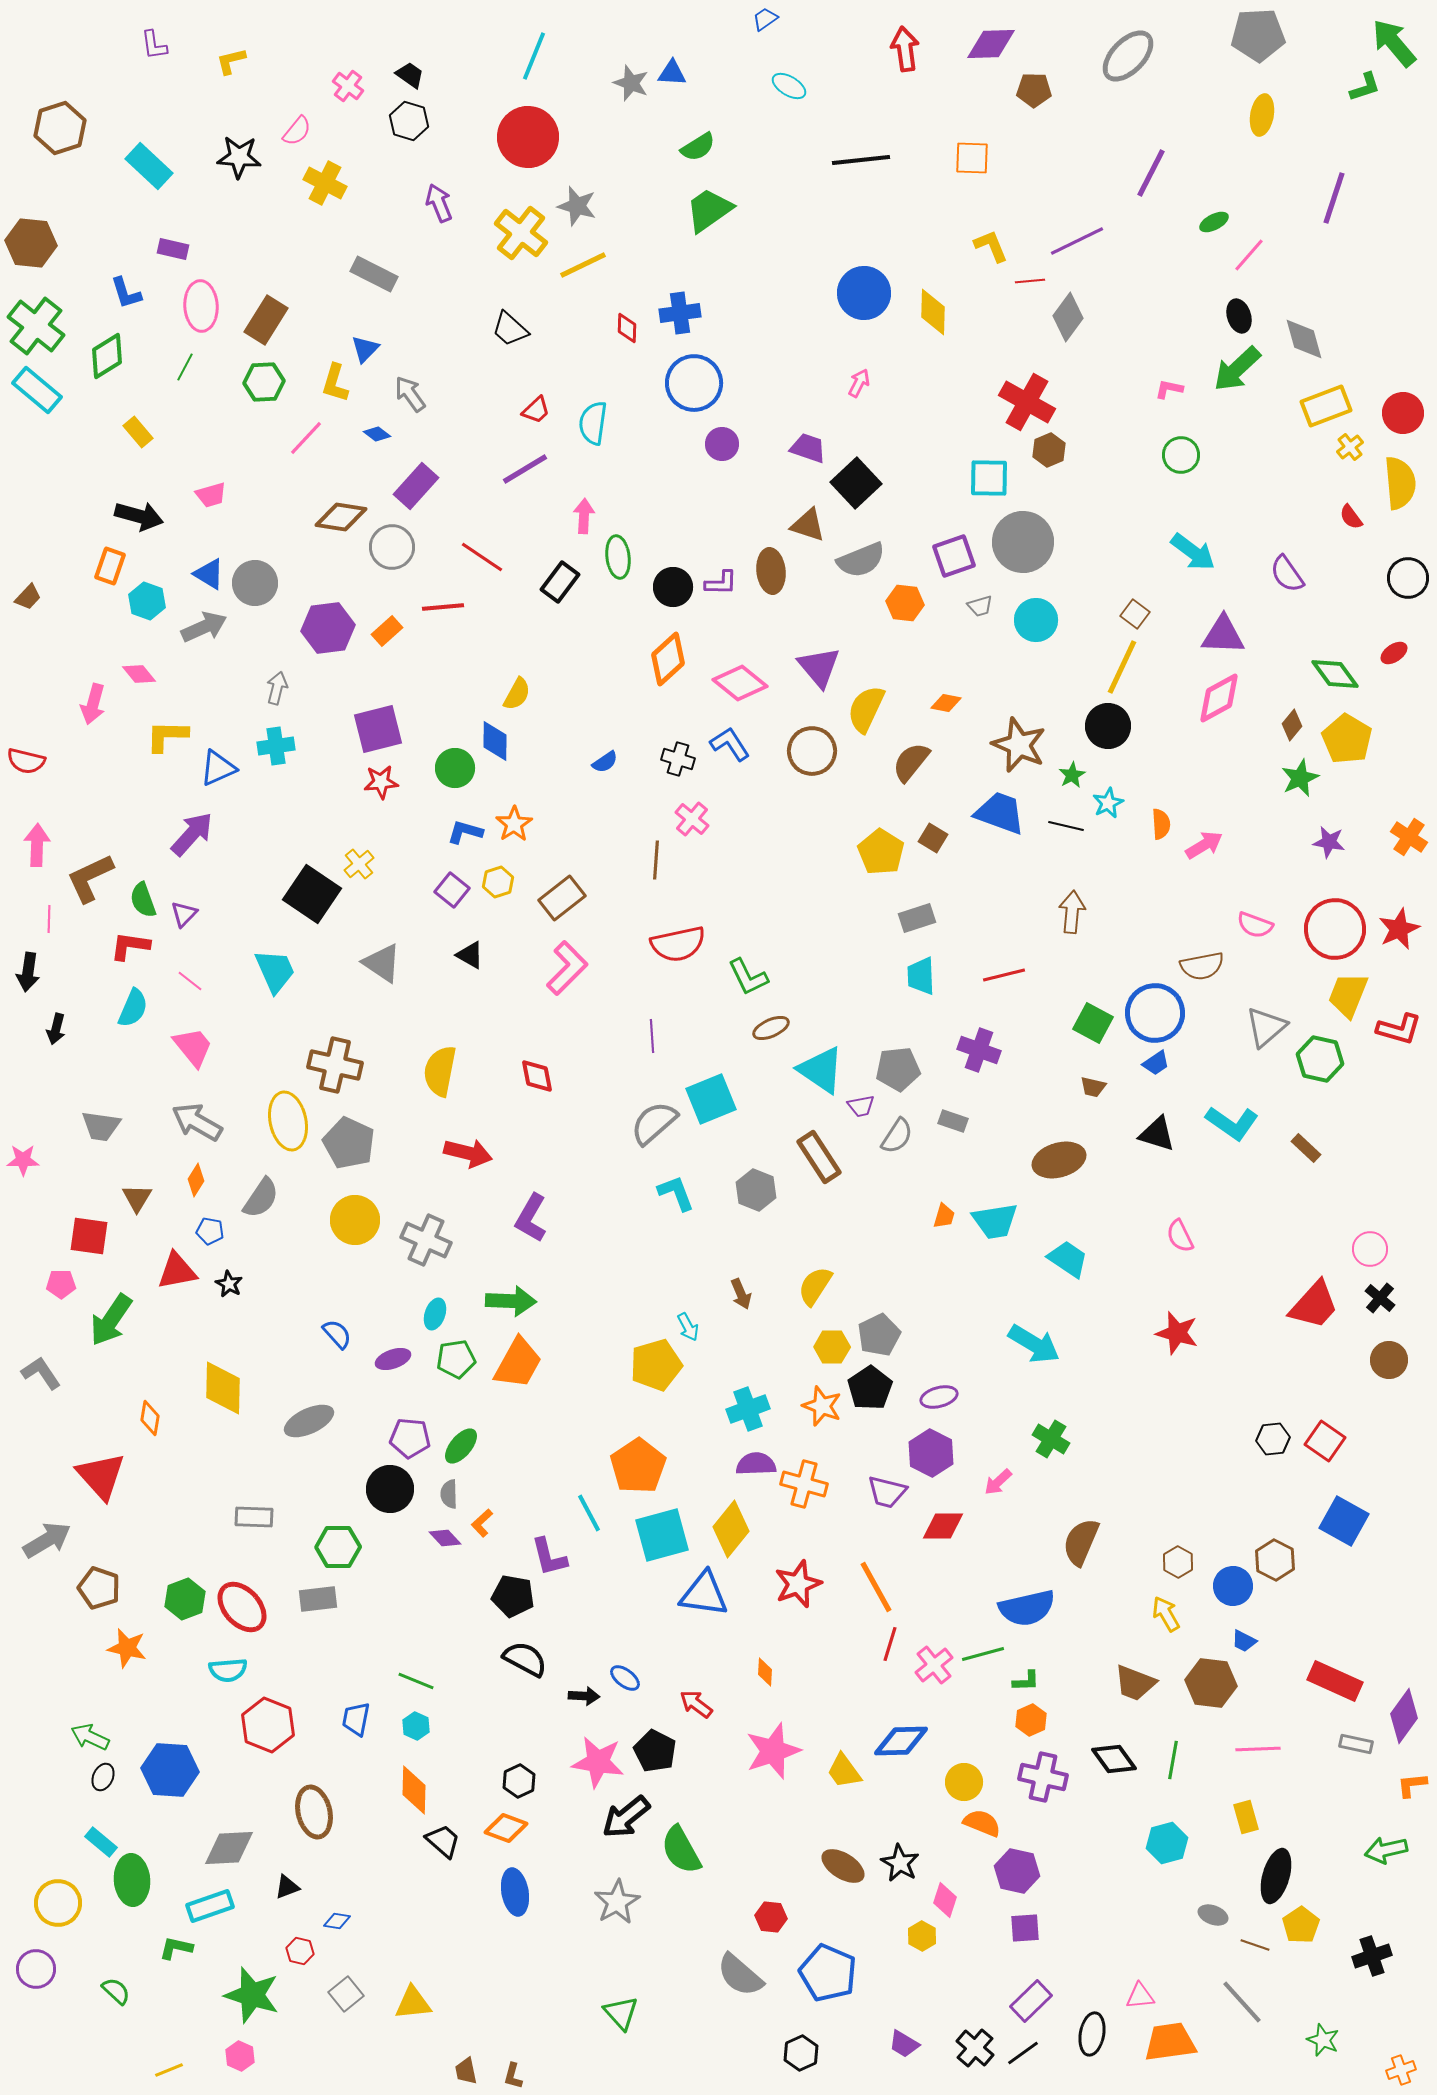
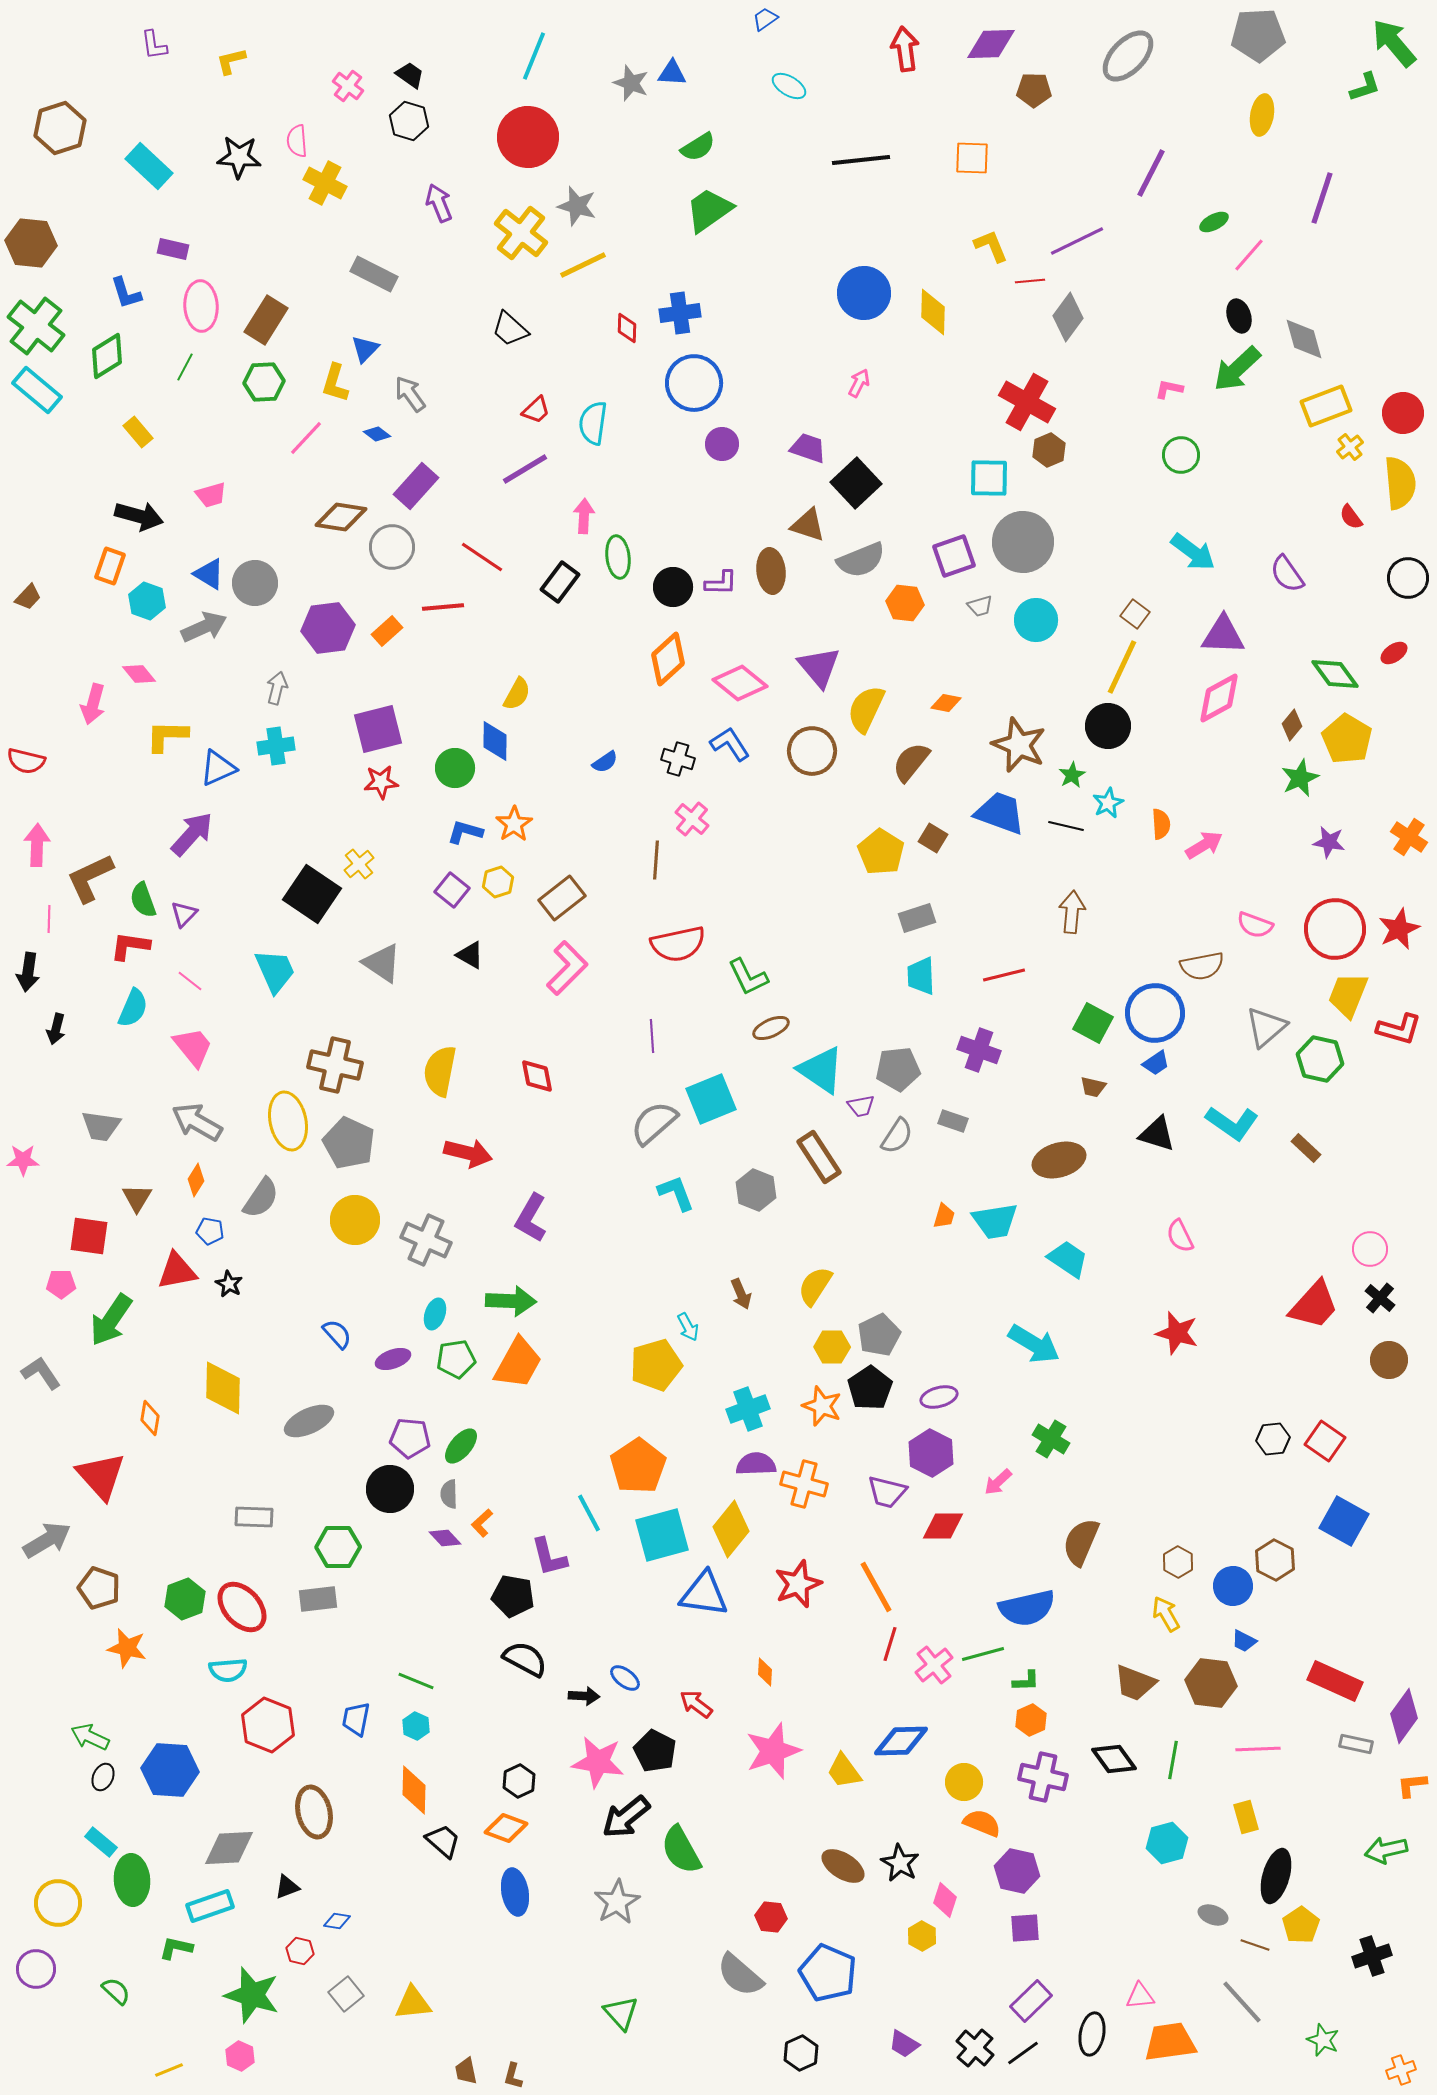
pink semicircle at (297, 131): moved 10 px down; rotated 136 degrees clockwise
purple line at (1334, 198): moved 12 px left
